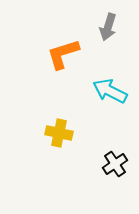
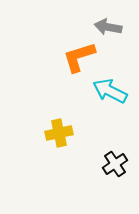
gray arrow: rotated 84 degrees clockwise
orange L-shape: moved 16 px right, 3 px down
yellow cross: rotated 24 degrees counterclockwise
